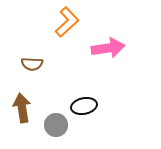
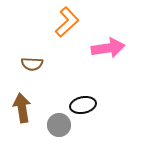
black ellipse: moved 1 px left, 1 px up
gray circle: moved 3 px right
